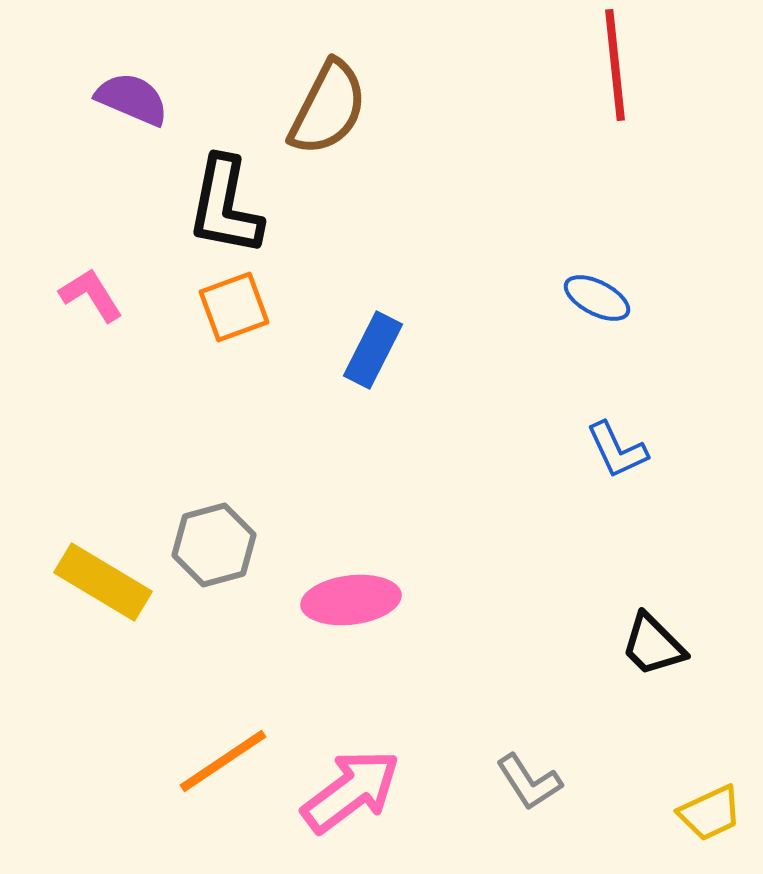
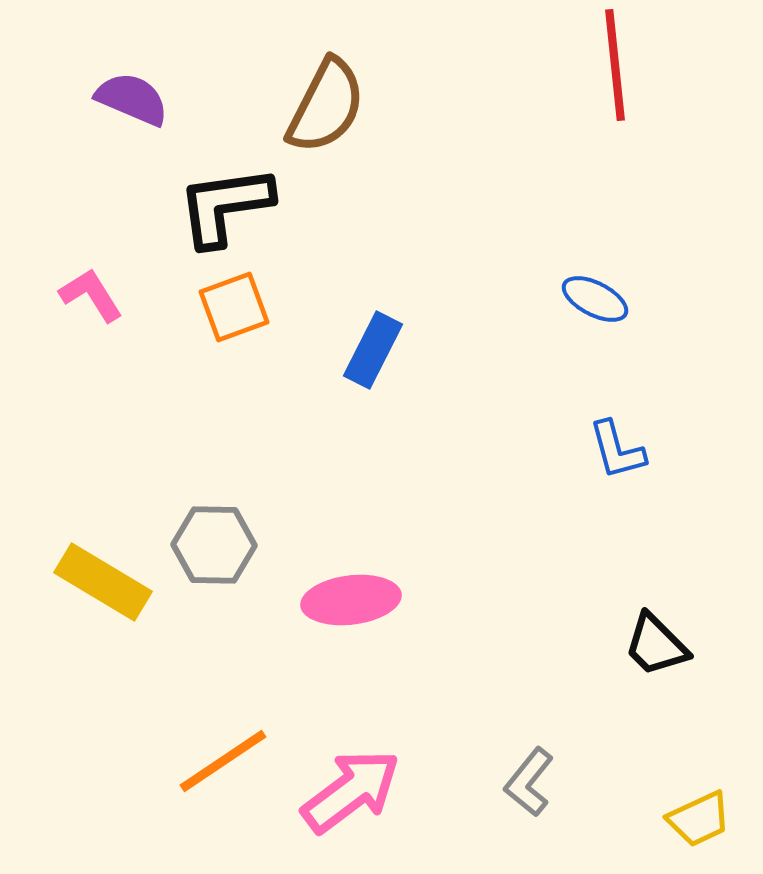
brown semicircle: moved 2 px left, 2 px up
black L-shape: rotated 71 degrees clockwise
blue ellipse: moved 2 px left, 1 px down
blue L-shape: rotated 10 degrees clockwise
gray hexagon: rotated 16 degrees clockwise
black trapezoid: moved 3 px right
gray L-shape: rotated 72 degrees clockwise
yellow trapezoid: moved 11 px left, 6 px down
